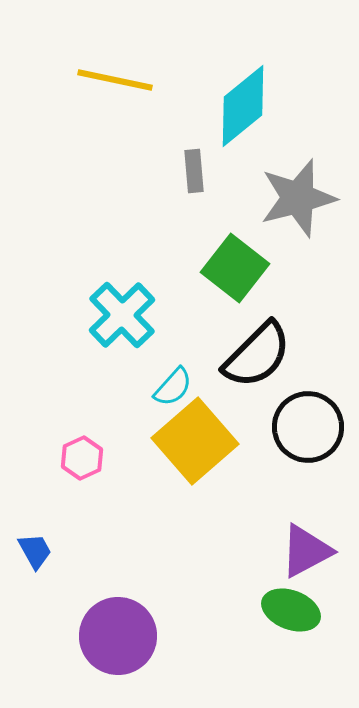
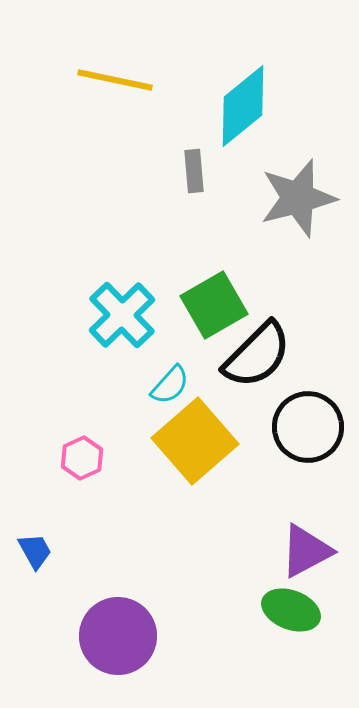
green square: moved 21 px left, 37 px down; rotated 22 degrees clockwise
cyan semicircle: moved 3 px left, 2 px up
